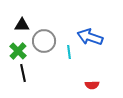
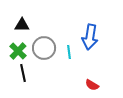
blue arrow: rotated 100 degrees counterclockwise
gray circle: moved 7 px down
red semicircle: rotated 32 degrees clockwise
